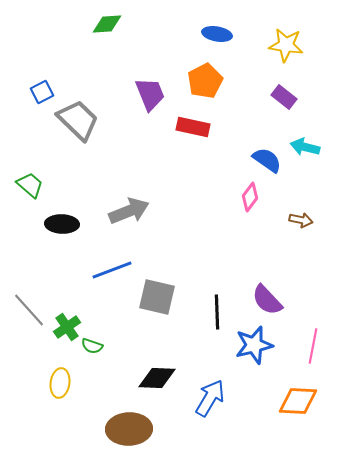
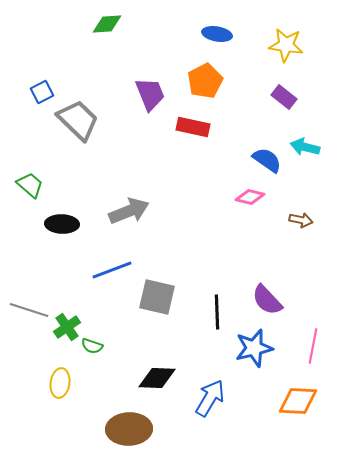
pink diamond: rotated 68 degrees clockwise
gray line: rotated 30 degrees counterclockwise
blue star: moved 3 px down
